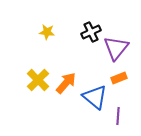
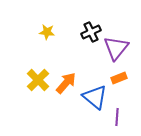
purple line: moved 1 px left, 1 px down
